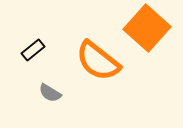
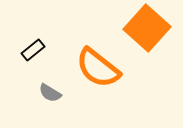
orange semicircle: moved 7 px down
